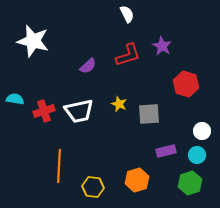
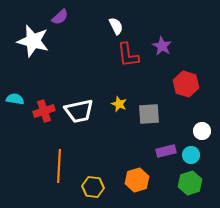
white semicircle: moved 11 px left, 12 px down
red L-shape: rotated 100 degrees clockwise
purple semicircle: moved 28 px left, 49 px up
cyan circle: moved 6 px left
